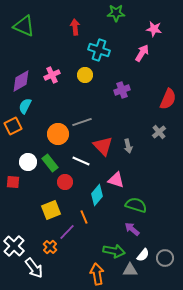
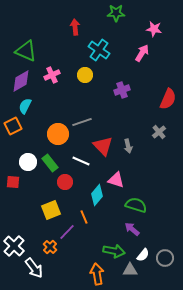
green triangle: moved 2 px right, 25 px down
cyan cross: rotated 15 degrees clockwise
